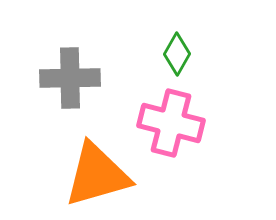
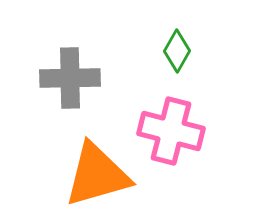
green diamond: moved 3 px up
pink cross: moved 8 px down
